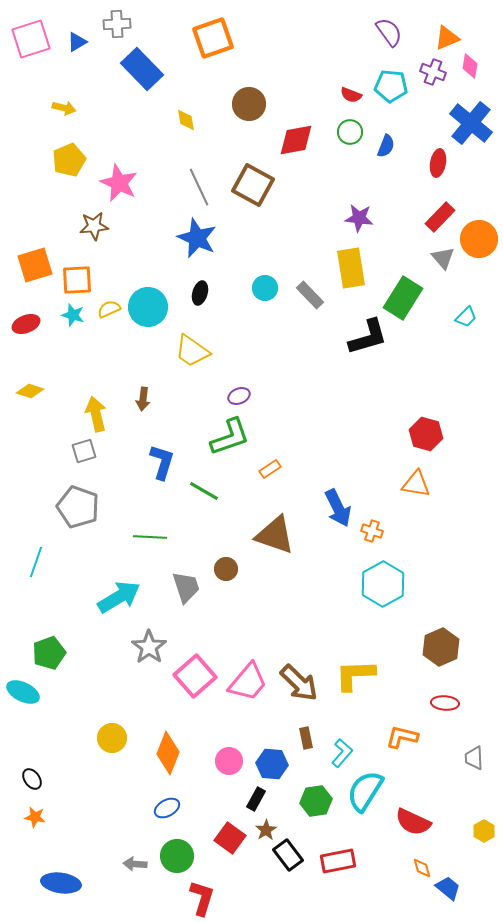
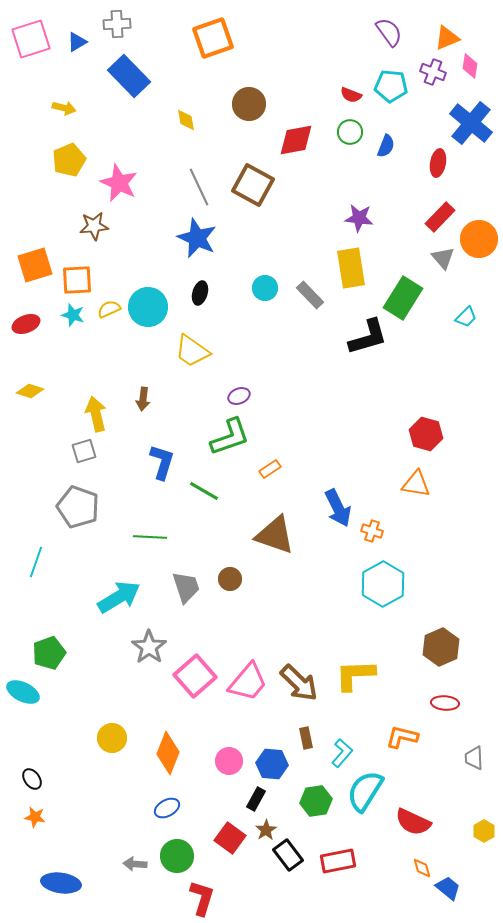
blue rectangle at (142, 69): moved 13 px left, 7 px down
brown circle at (226, 569): moved 4 px right, 10 px down
